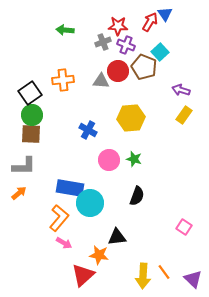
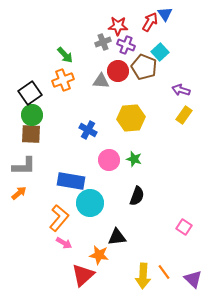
green arrow: moved 25 px down; rotated 138 degrees counterclockwise
orange cross: rotated 15 degrees counterclockwise
blue rectangle: moved 1 px right, 7 px up
